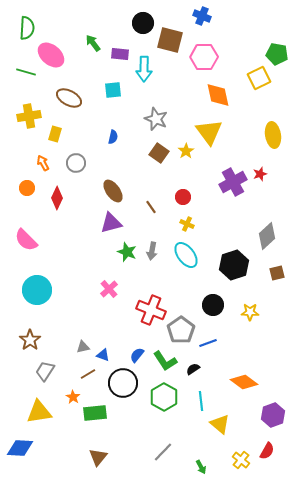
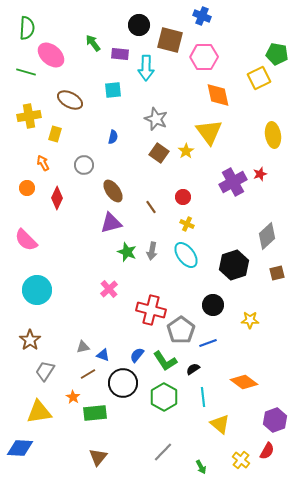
black circle at (143, 23): moved 4 px left, 2 px down
cyan arrow at (144, 69): moved 2 px right, 1 px up
brown ellipse at (69, 98): moved 1 px right, 2 px down
gray circle at (76, 163): moved 8 px right, 2 px down
red cross at (151, 310): rotated 8 degrees counterclockwise
yellow star at (250, 312): moved 8 px down
cyan line at (201, 401): moved 2 px right, 4 px up
purple hexagon at (273, 415): moved 2 px right, 5 px down
